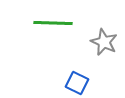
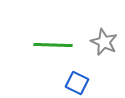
green line: moved 22 px down
